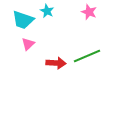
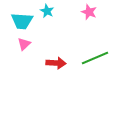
cyan trapezoid: moved 1 px left, 1 px down; rotated 15 degrees counterclockwise
pink triangle: moved 4 px left
green line: moved 8 px right, 2 px down
